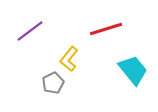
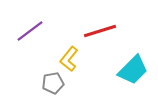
red line: moved 6 px left, 2 px down
cyan trapezoid: rotated 84 degrees clockwise
gray pentagon: rotated 15 degrees clockwise
